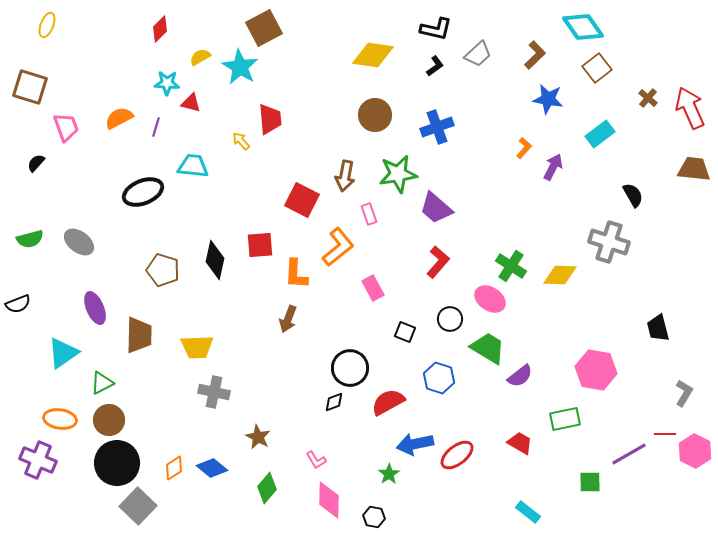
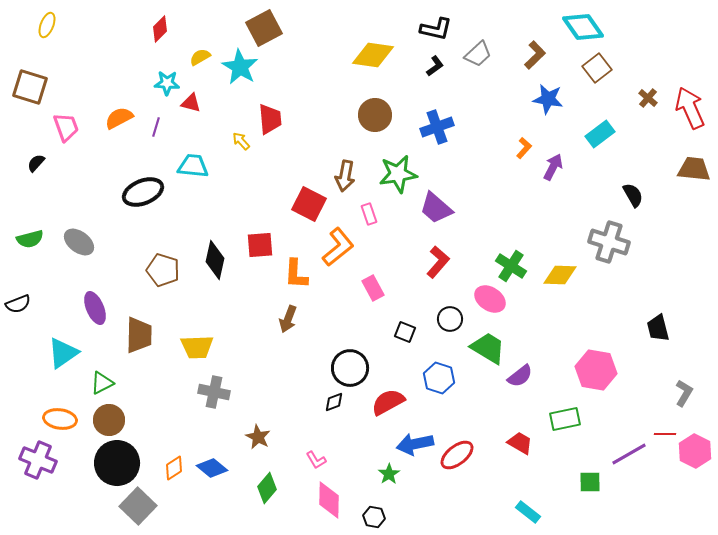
red square at (302, 200): moved 7 px right, 4 px down
